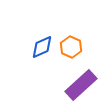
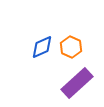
purple rectangle: moved 4 px left, 2 px up
